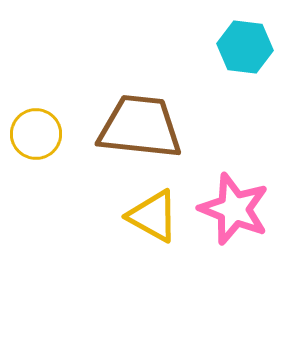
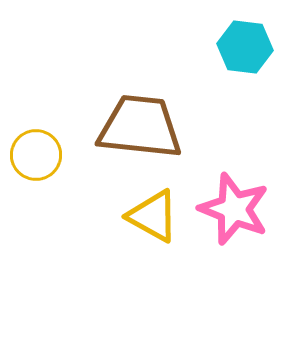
yellow circle: moved 21 px down
